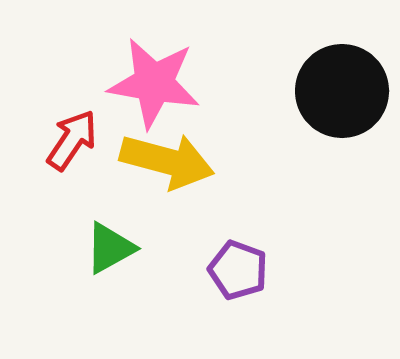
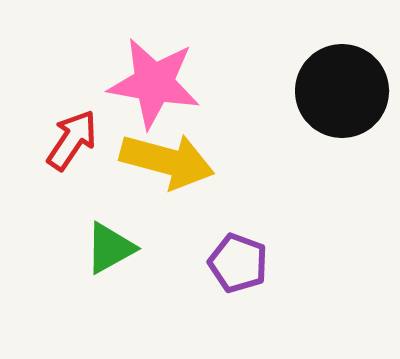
purple pentagon: moved 7 px up
